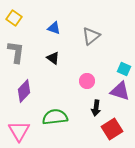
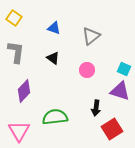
pink circle: moved 11 px up
